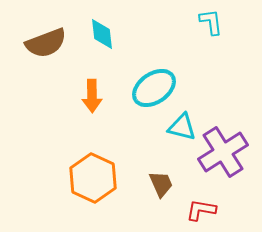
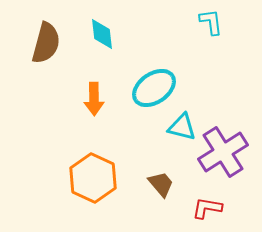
brown semicircle: rotated 54 degrees counterclockwise
orange arrow: moved 2 px right, 3 px down
brown trapezoid: rotated 16 degrees counterclockwise
red L-shape: moved 6 px right, 2 px up
